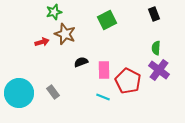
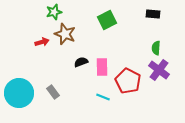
black rectangle: moved 1 px left; rotated 64 degrees counterclockwise
pink rectangle: moved 2 px left, 3 px up
